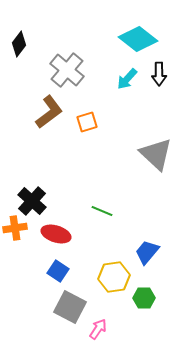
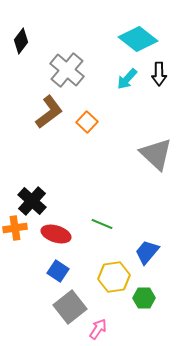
black diamond: moved 2 px right, 3 px up
orange square: rotated 30 degrees counterclockwise
green line: moved 13 px down
gray square: rotated 24 degrees clockwise
